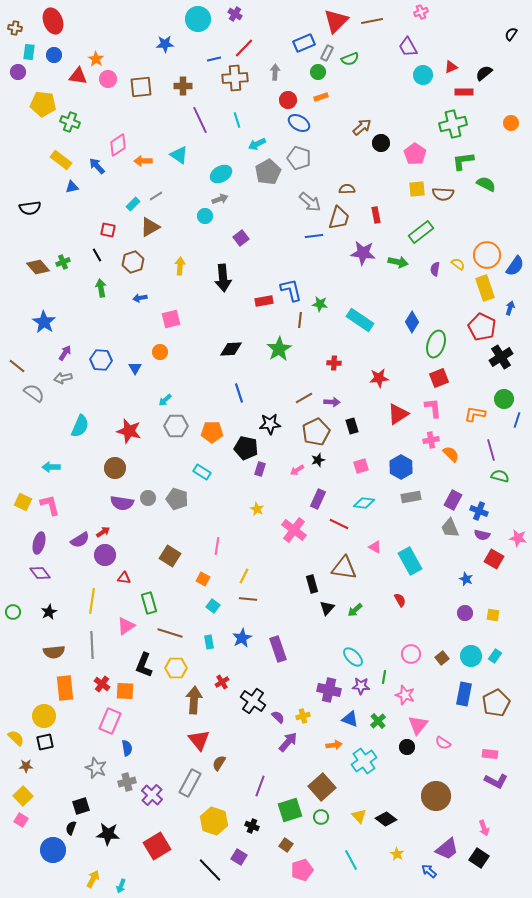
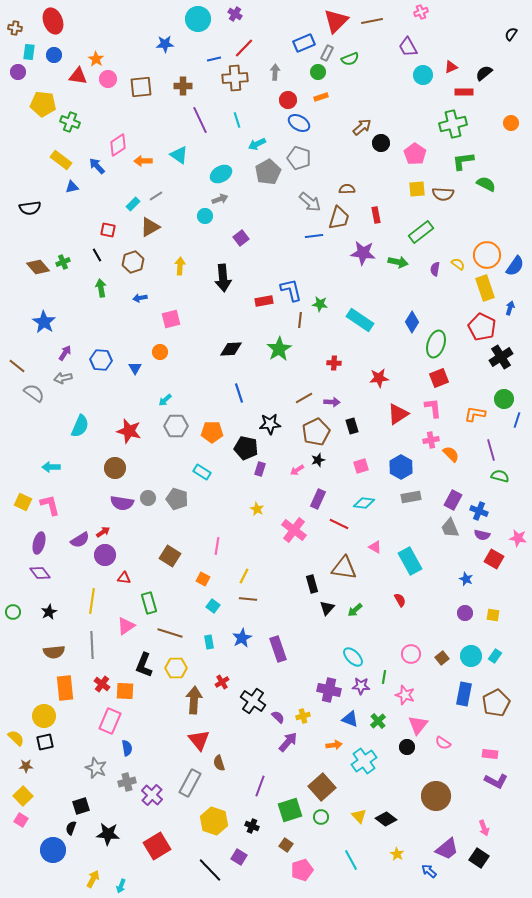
brown semicircle at (219, 763): rotated 49 degrees counterclockwise
